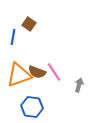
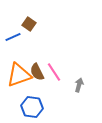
blue line: rotated 56 degrees clockwise
brown semicircle: rotated 42 degrees clockwise
